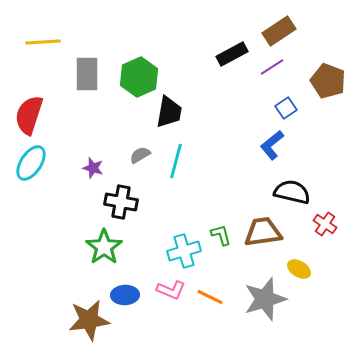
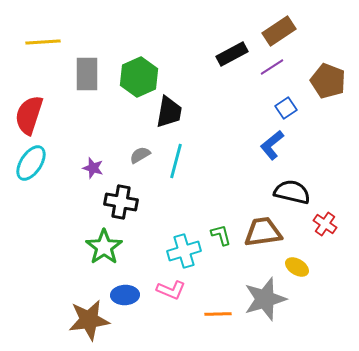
yellow ellipse: moved 2 px left, 2 px up
orange line: moved 8 px right, 17 px down; rotated 28 degrees counterclockwise
